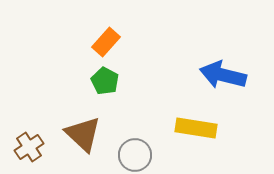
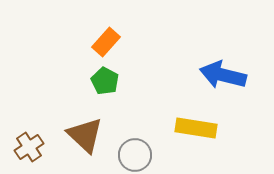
brown triangle: moved 2 px right, 1 px down
